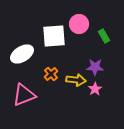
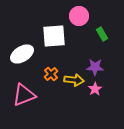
pink circle: moved 8 px up
green rectangle: moved 2 px left, 2 px up
yellow arrow: moved 2 px left
